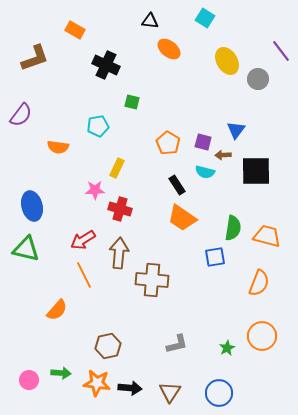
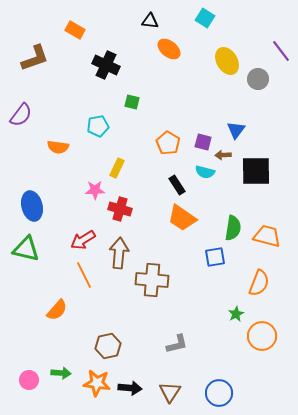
green star at (227, 348): moved 9 px right, 34 px up
